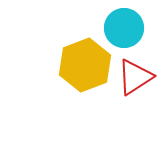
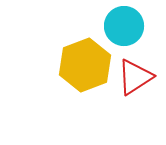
cyan circle: moved 2 px up
